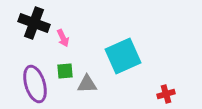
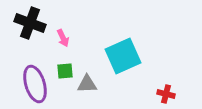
black cross: moved 4 px left
red cross: rotated 30 degrees clockwise
